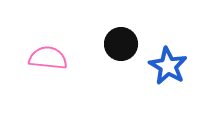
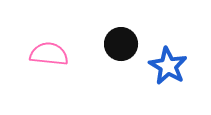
pink semicircle: moved 1 px right, 4 px up
